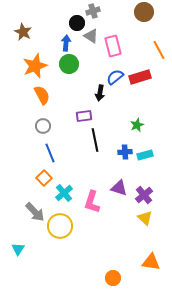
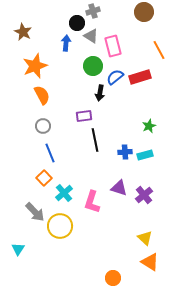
green circle: moved 24 px right, 2 px down
green star: moved 12 px right, 1 px down
yellow triangle: moved 20 px down
orange triangle: moved 1 px left; rotated 24 degrees clockwise
